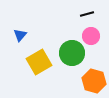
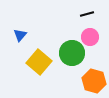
pink circle: moved 1 px left, 1 px down
yellow square: rotated 20 degrees counterclockwise
